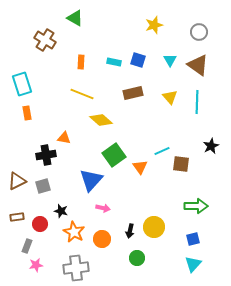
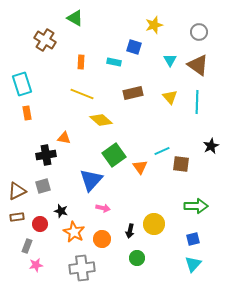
blue square at (138, 60): moved 4 px left, 13 px up
brown triangle at (17, 181): moved 10 px down
yellow circle at (154, 227): moved 3 px up
gray cross at (76, 268): moved 6 px right
